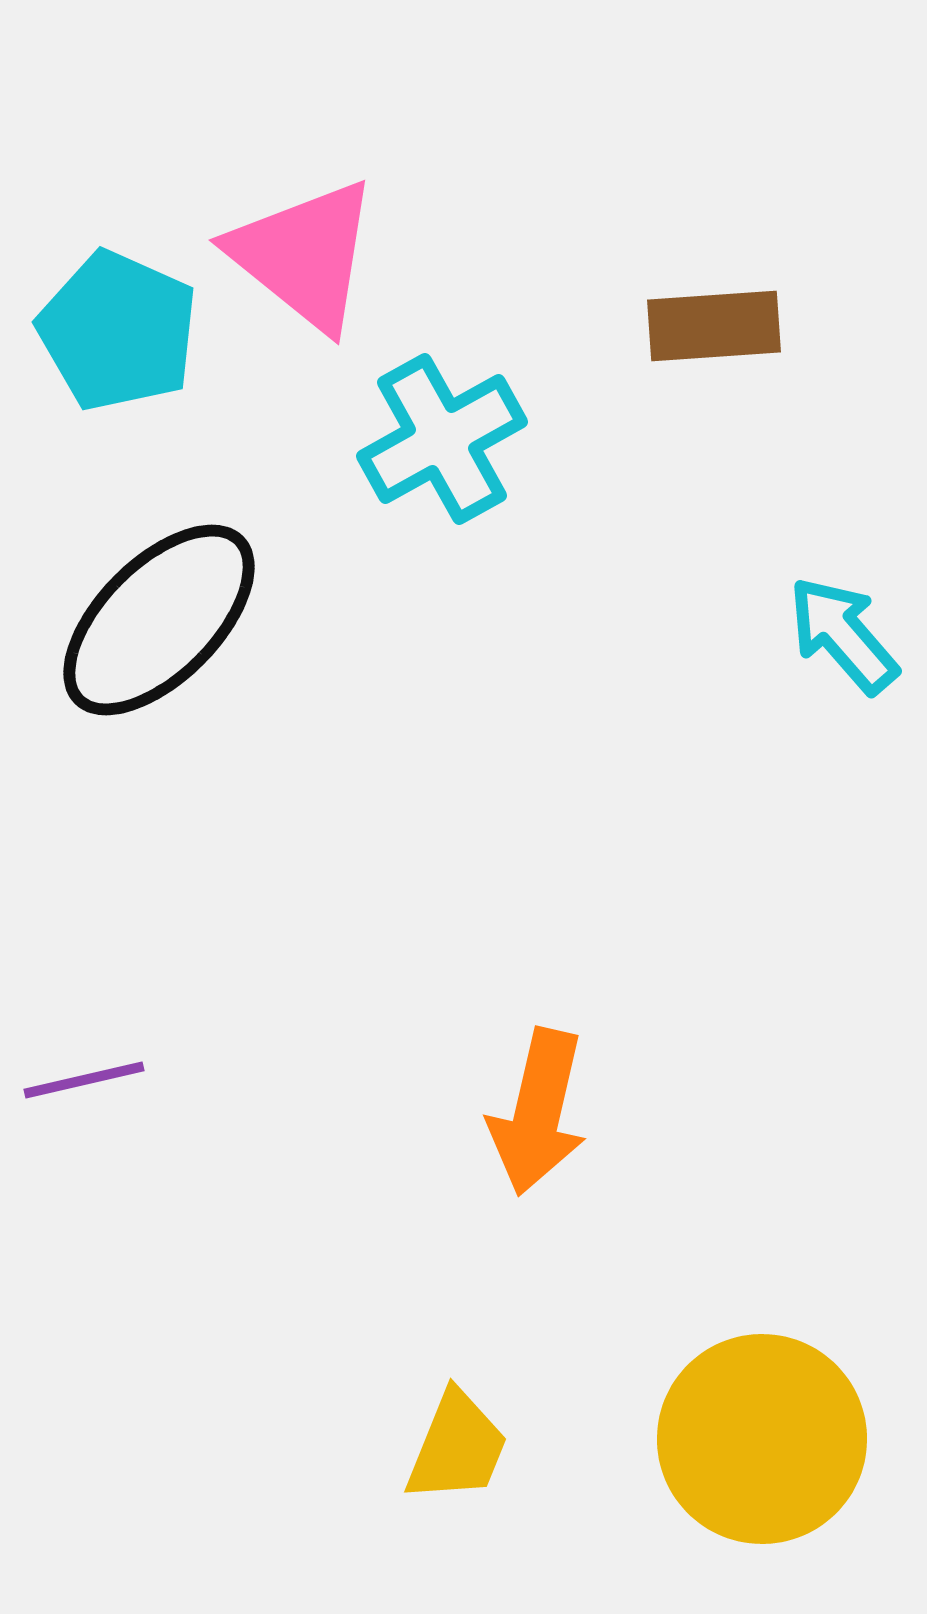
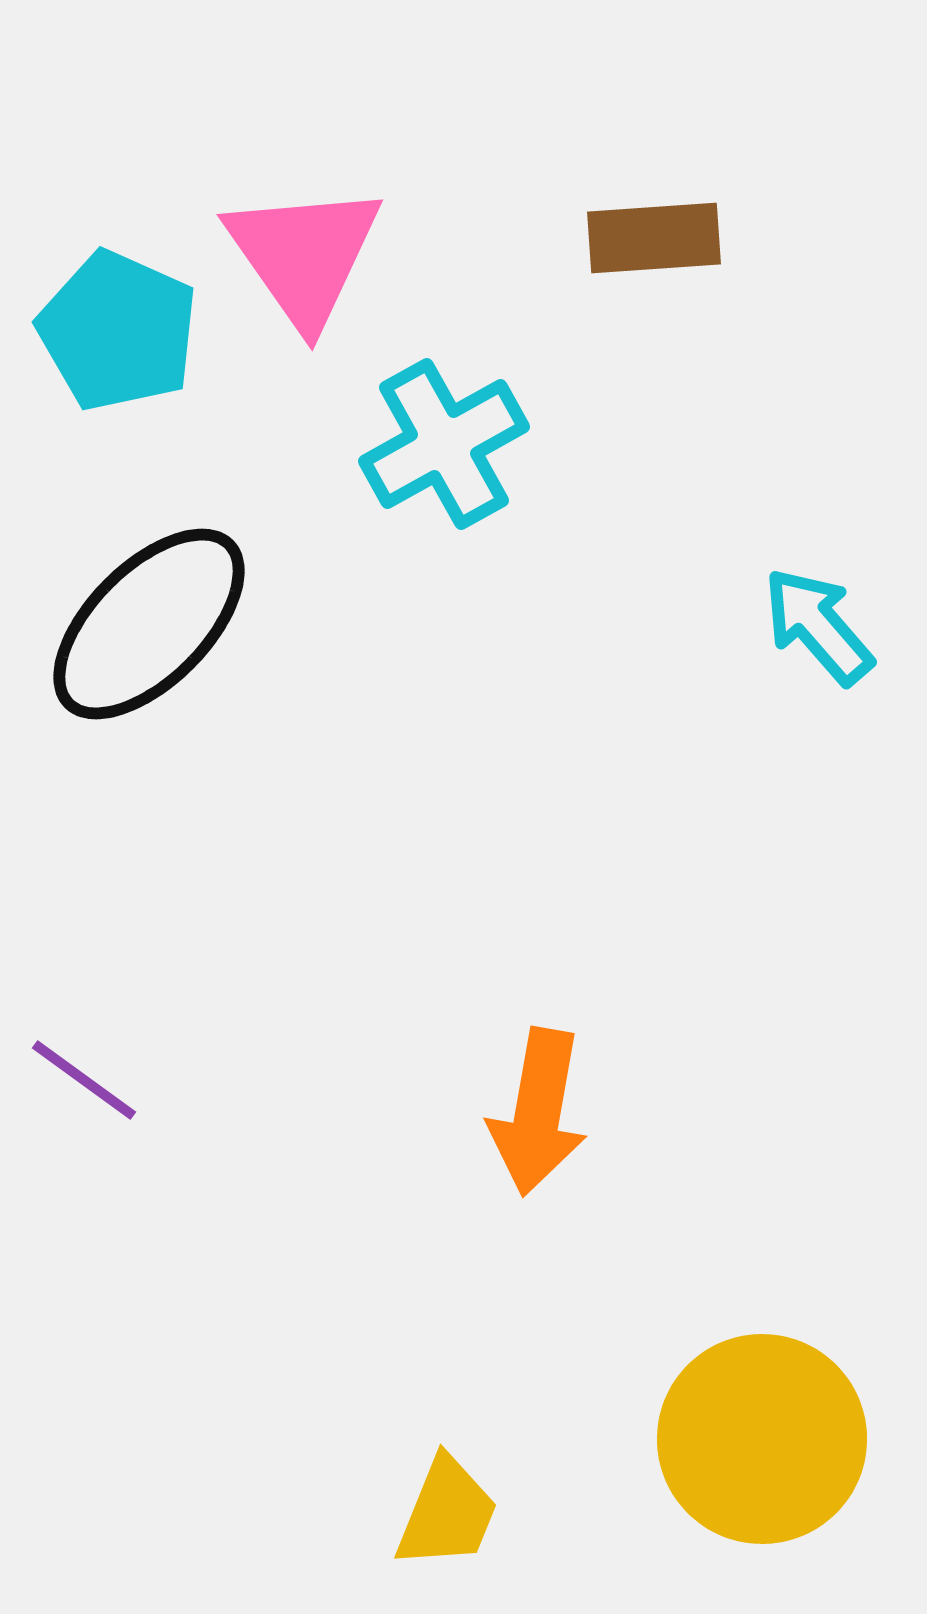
pink triangle: rotated 16 degrees clockwise
brown rectangle: moved 60 px left, 88 px up
cyan cross: moved 2 px right, 5 px down
black ellipse: moved 10 px left, 4 px down
cyan arrow: moved 25 px left, 9 px up
purple line: rotated 49 degrees clockwise
orange arrow: rotated 3 degrees counterclockwise
yellow trapezoid: moved 10 px left, 66 px down
